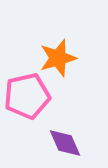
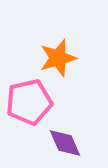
pink pentagon: moved 2 px right, 6 px down
